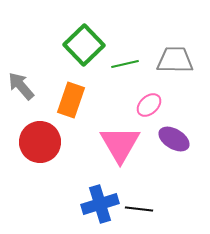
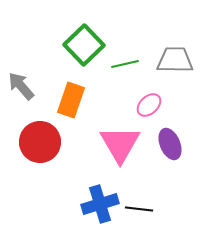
purple ellipse: moved 4 px left, 5 px down; rotated 36 degrees clockwise
